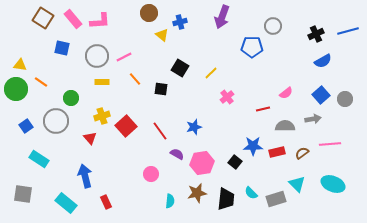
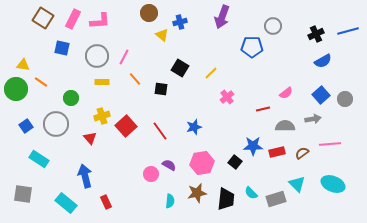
pink rectangle at (73, 19): rotated 66 degrees clockwise
pink line at (124, 57): rotated 35 degrees counterclockwise
yellow triangle at (20, 65): moved 3 px right
gray circle at (56, 121): moved 3 px down
purple semicircle at (177, 154): moved 8 px left, 11 px down
